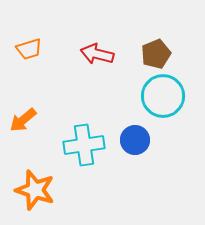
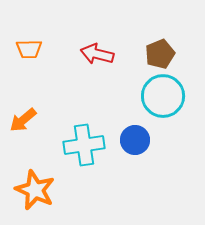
orange trapezoid: rotated 16 degrees clockwise
brown pentagon: moved 4 px right
orange star: rotated 6 degrees clockwise
